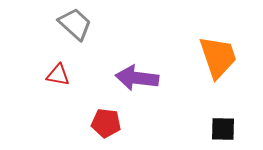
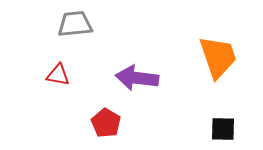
gray trapezoid: rotated 48 degrees counterclockwise
red pentagon: rotated 24 degrees clockwise
